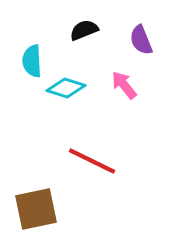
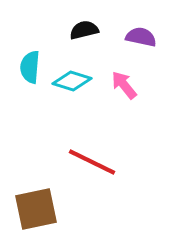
black semicircle: rotated 8 degrees clockwise
purple semicircle: moved 3 px up; rotated 124 degrees clockwise
cyan semicircle: moved 2 px left, 6 px down; rotated 8 degrees clockwise
cyan diamond: moved 6 px right, 7 px up
red line: moved 1 px down
